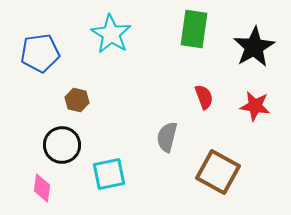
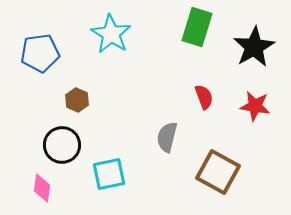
green rectangle: moved 3 px right, 2 px up; rotated 9 degrees clockwise
brown hexagon: rotated 10 degrees clockwise
